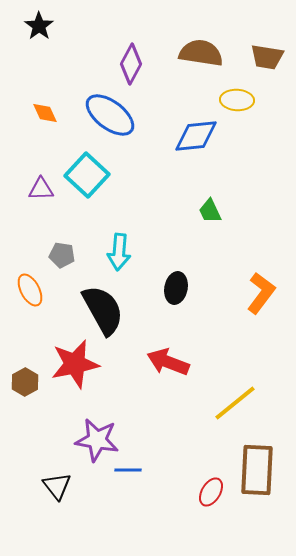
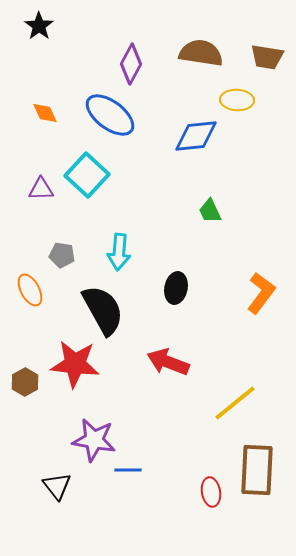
red star: rotated 18 degrees clockwise
purple star: moved 3 px left
red ellipse: rotated 40 degrees counterclockwise
